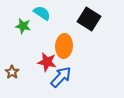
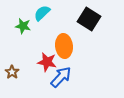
cyan semicircle: rotated 78 degrees counterclockwise
orange ellipse: rotated 10 degrees counterclockwise
